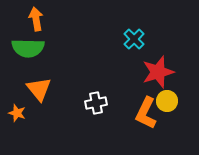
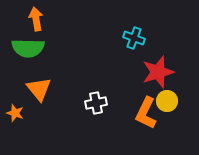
cyan cross: moved 1 px up; rotated 25 degrees counterclockwise
orange star: moved 2 px left
